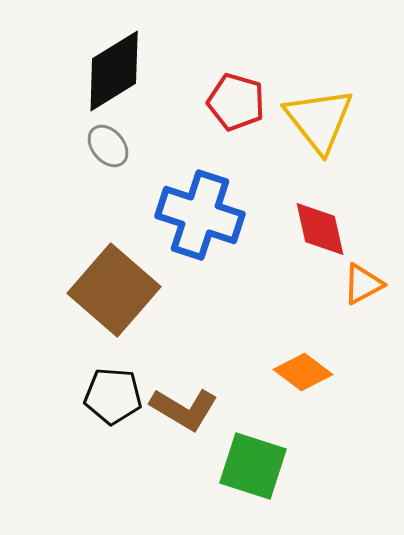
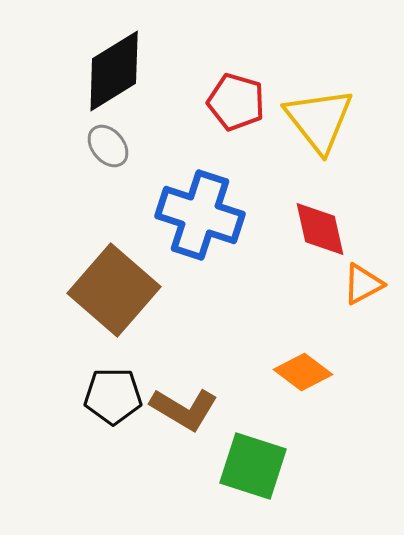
black pentagon: rotated 4 degrees counterclockwise
